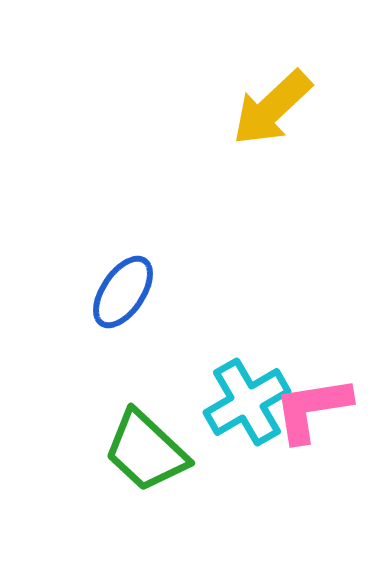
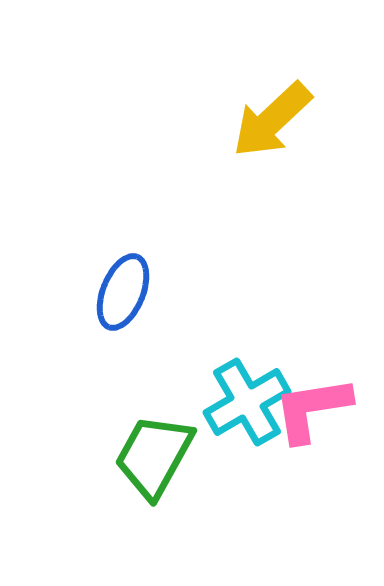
yellow arrow: moved 12 px down
blue ellipse: rotated 12 degrees counterclockwise
green trapezoid: moved 8 px right, 5 px down; rotated 76 degrees clockwise
